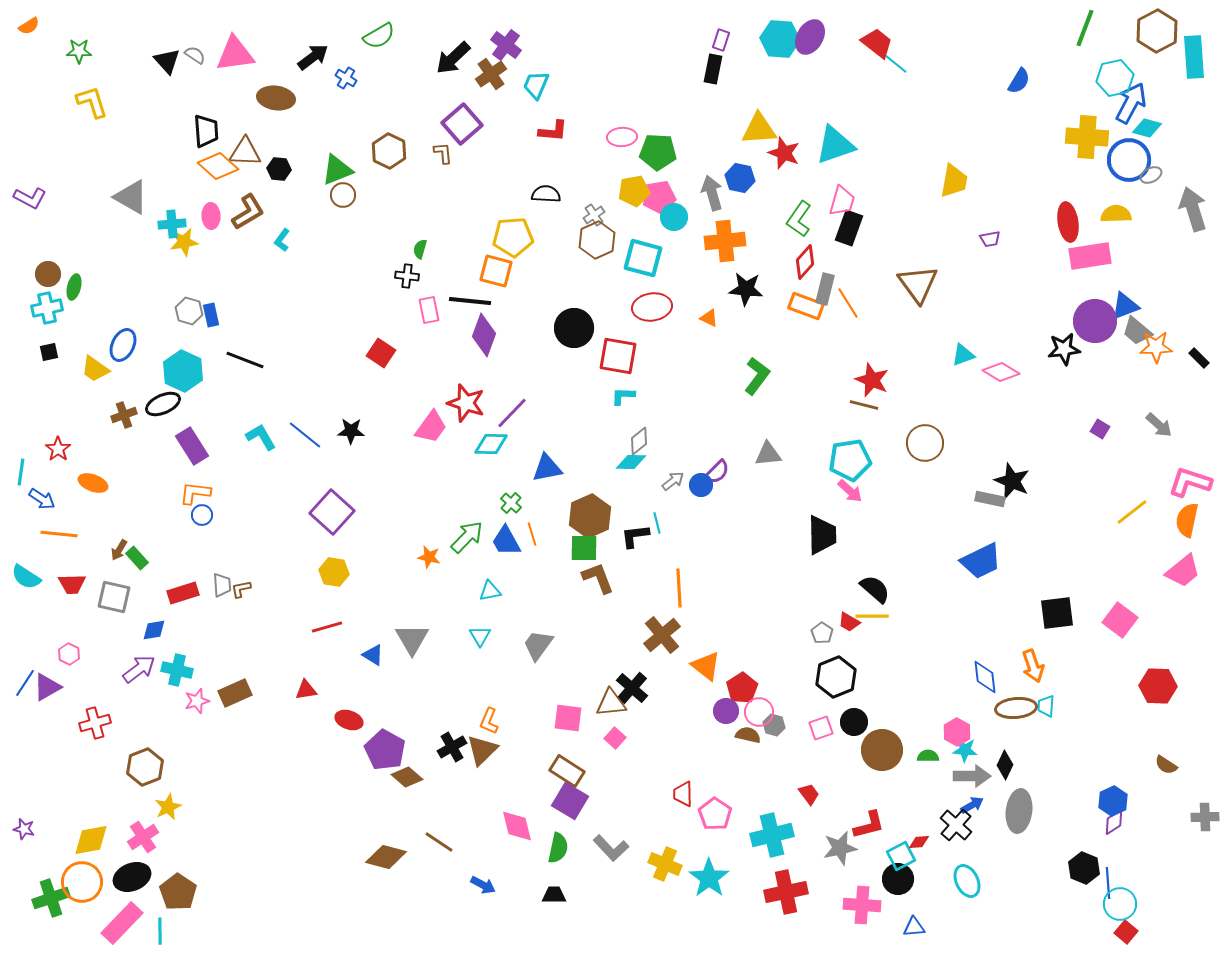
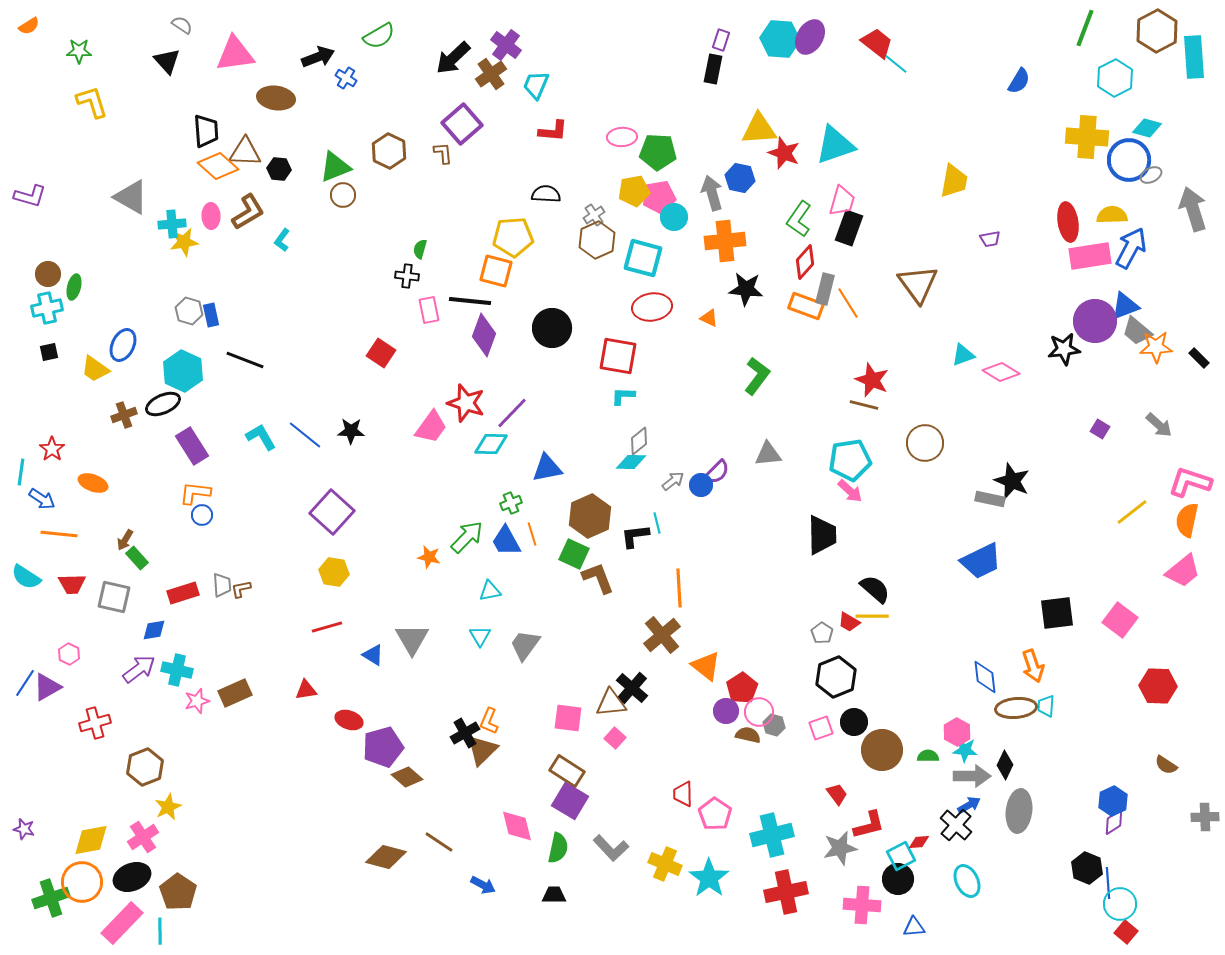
gray semicircle at (195, 55): moved 13 px left, 30 px up
black arrow at (313, 57): moved 5 px right; rotated 16 degrees clockwise
cyan hexagon at (1115, 78): rotated 15 degrees counterclockwise
blue arrow at (1131, 103): moved 145 px down
green triangle at (337, 170): moved 2 px left, 3 px up
purple L-shape at (30, 198): moved 2 px up; rotated 12 degrees counterclockwise
yellow semicircle at (1116, 214): moved 4 px left, 1 px down
black circle at (574, 328): moved 22 px left
red star at (58, 449): moved 6 px left
green cross at (511, 503): rotated 25 degrees clockwise
green square at (584, 548): moved 10 px left, 6 px down; rotated 24 degrees clockwise
brown arrow at (119, 550): moved 6 px right, 10 px up
gray trapezoid at (538, 645): moved 13 px left
black cross at (452, 747): moved 13 px right, 14 px up
purple pentagon at (385, 750): moved 2 px left, 3 px up; rotated 27 degrees clockwise
red trapezoid at (809, 794): moved 28 px right
blue arrow at (972, 805): moved 3 px left
black hexagon at (1084, 868): moved 3 px right
